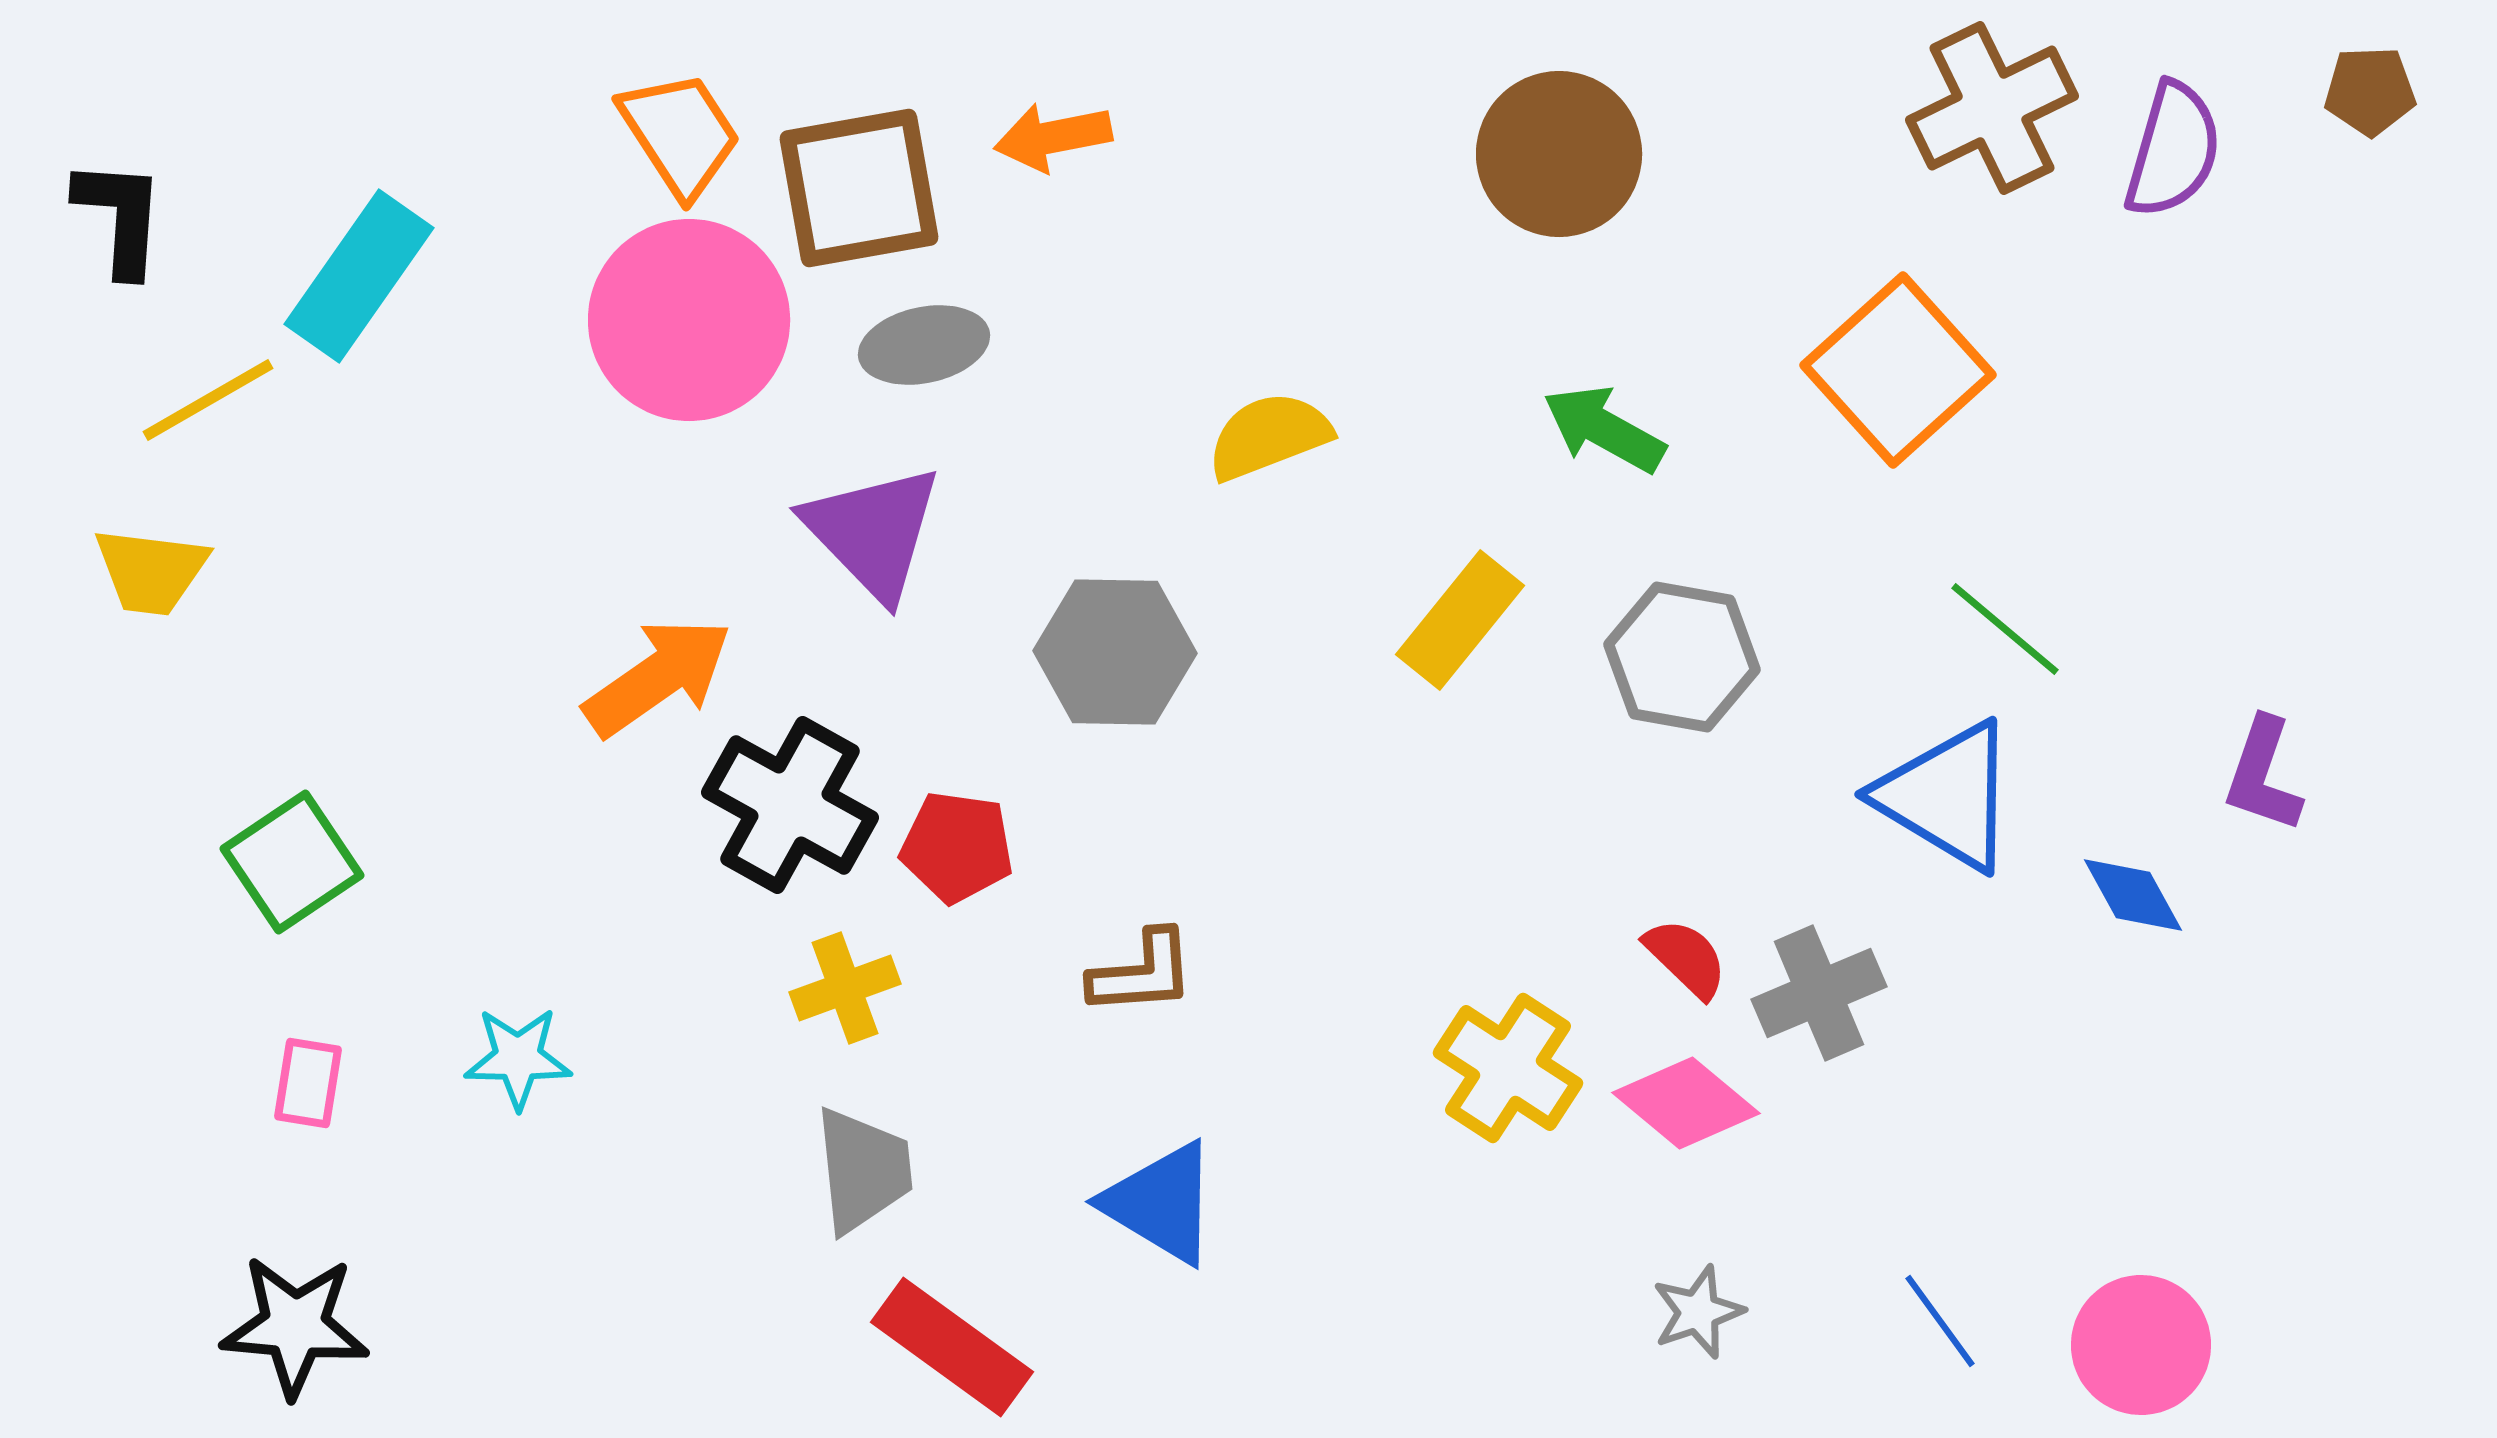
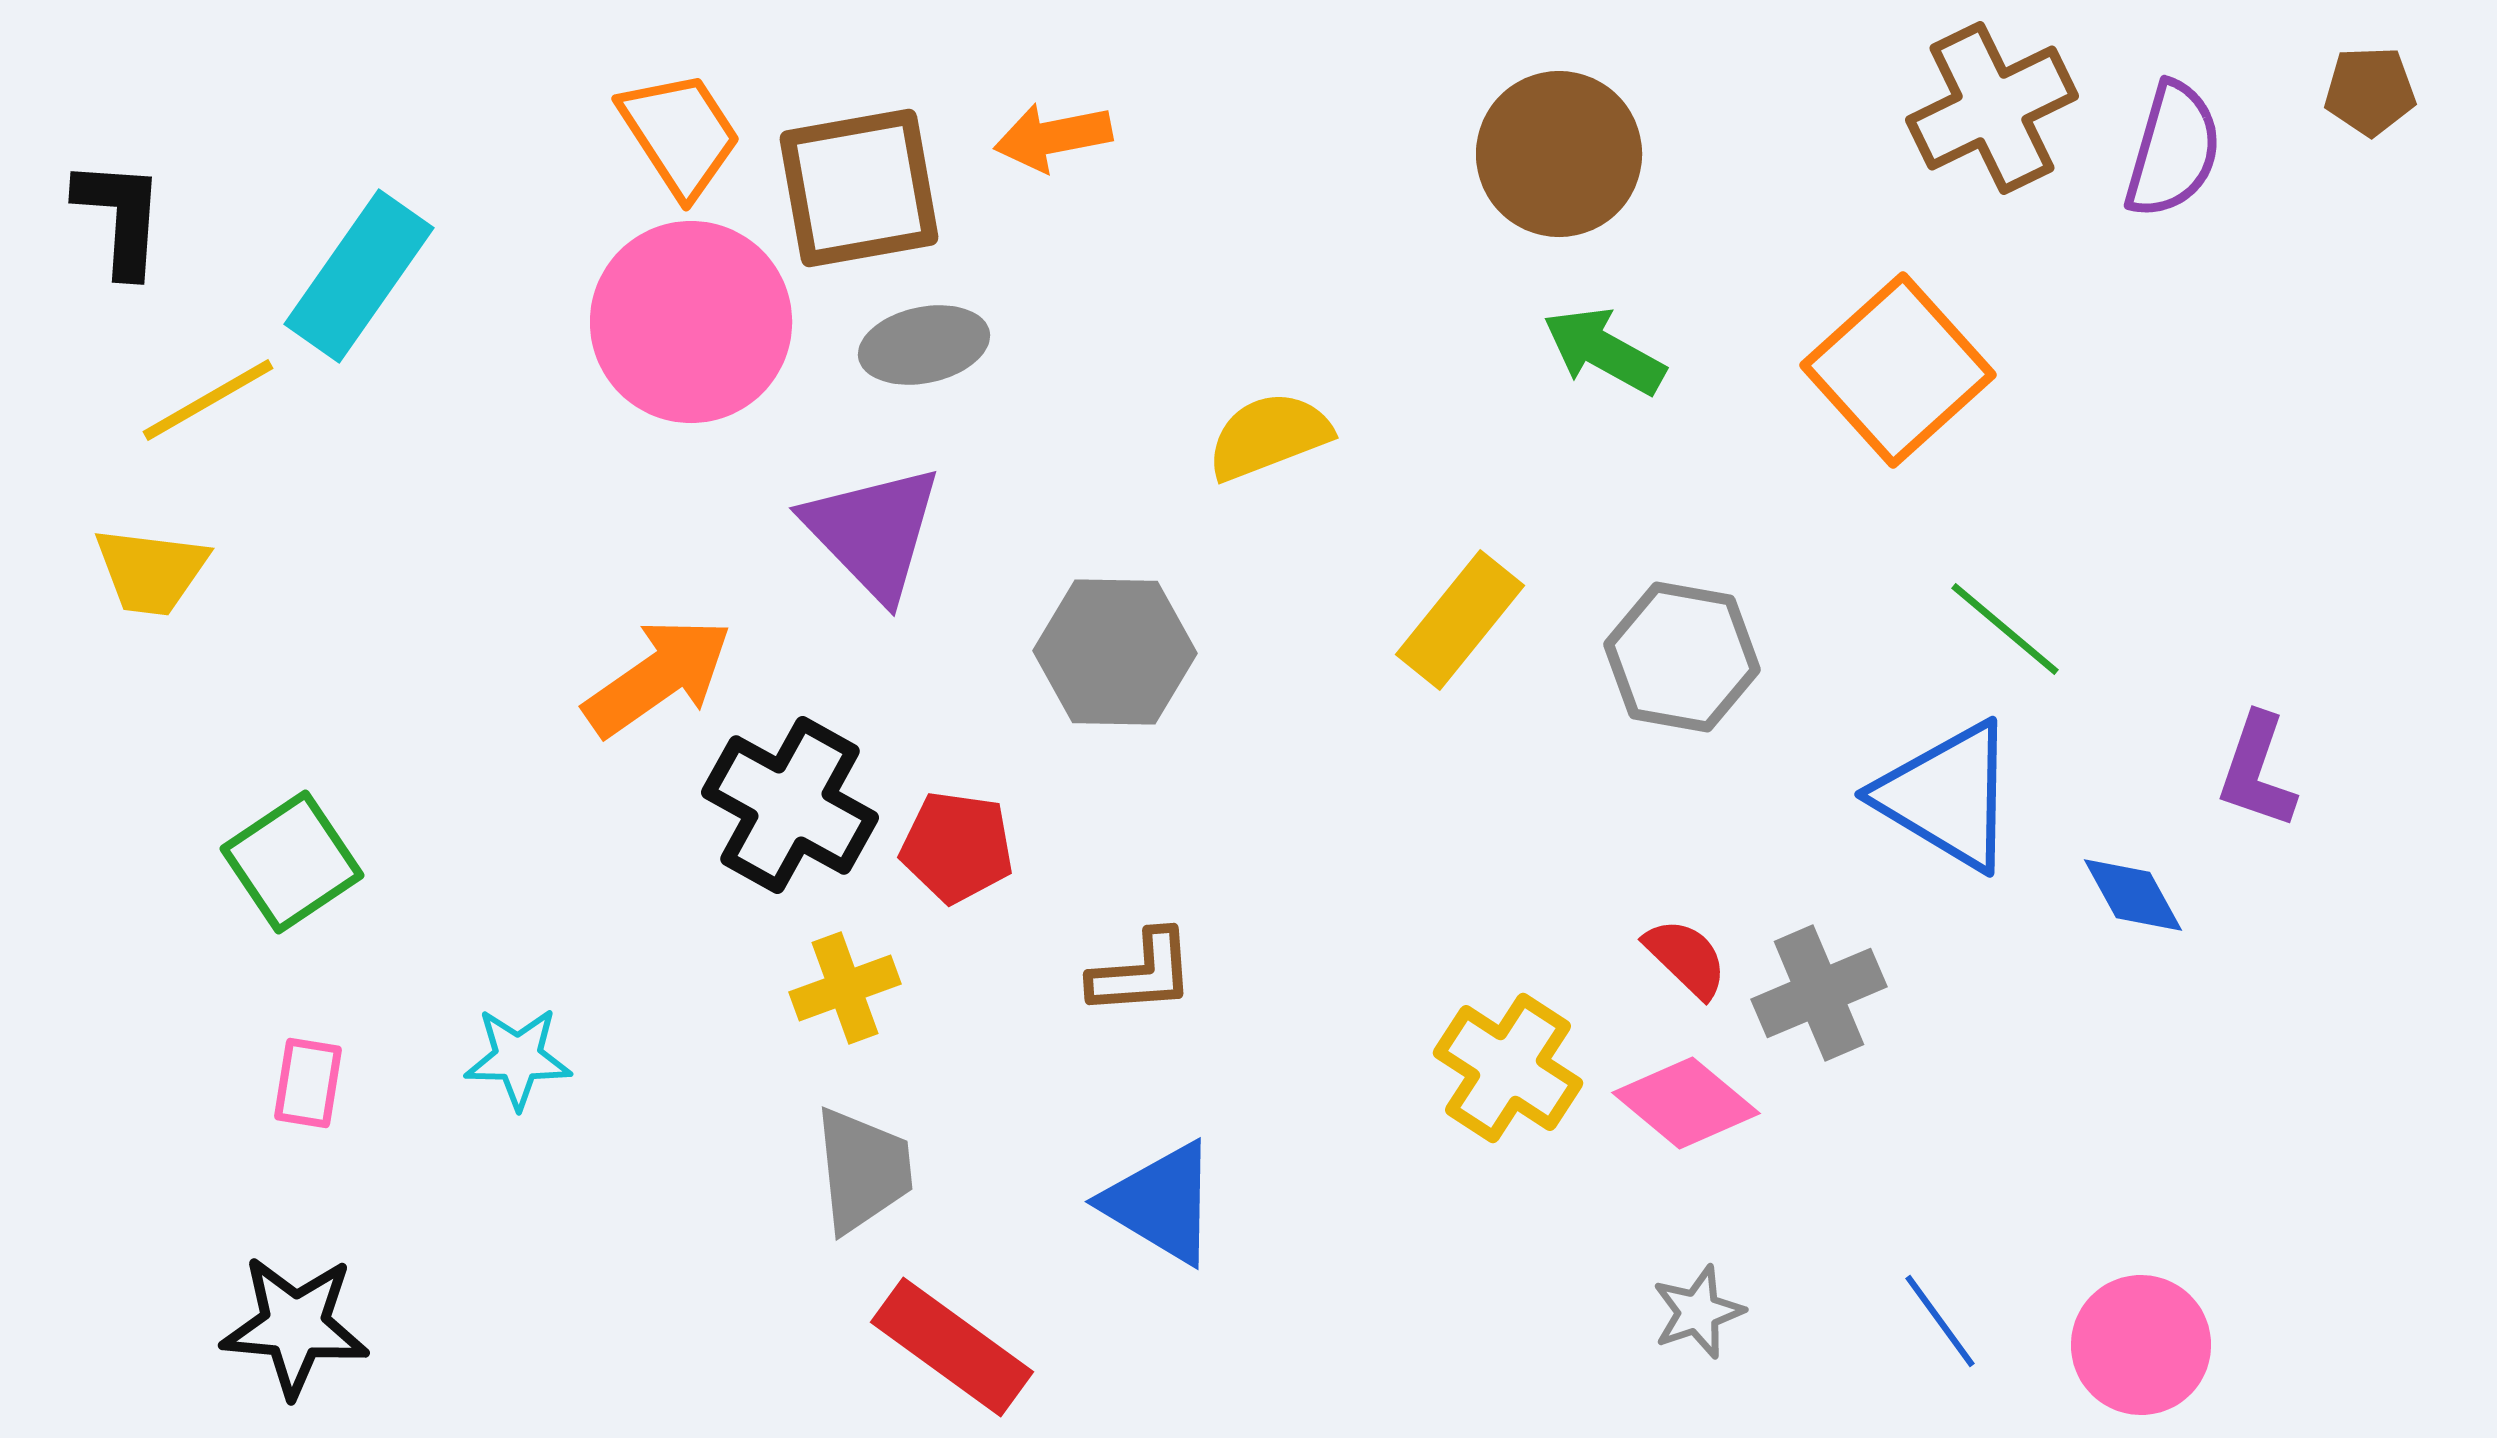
pink circle at (689, 320): moved 2 px right, 2 px down
green arrow at (1604, 429): moved 78 px up
purple L-shape at (2263, 775): moved 6 px left, 4 px up
